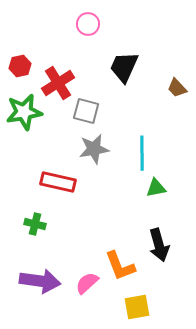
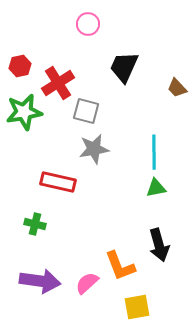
cyan line: moved 12 px right, 1 px up
